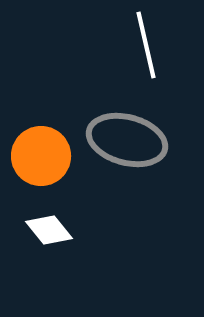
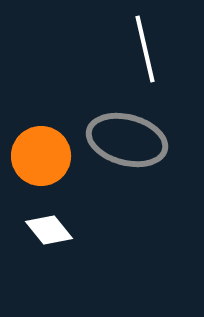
white line: moved 1 px left, 4 px down
